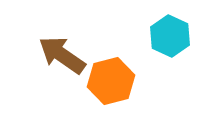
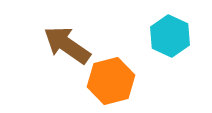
brown arrow: moved 5 px right, 10 px up
